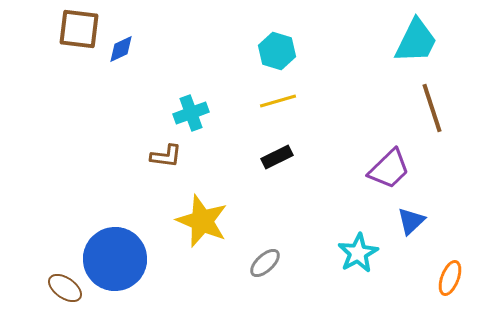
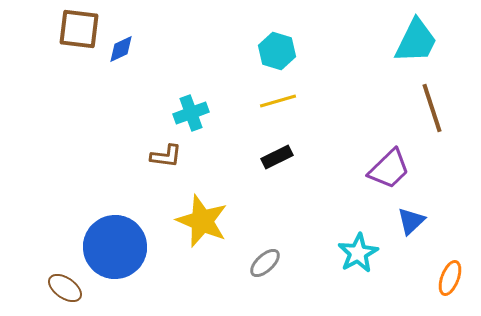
blue circle: moved 12 px up
